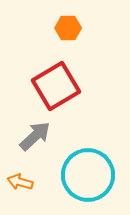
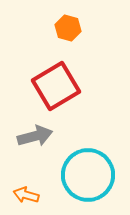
orange hexagon: rotated 15 degrees clockwise
gray arrow: rotated 28 degrees clockwise
orange arrow: moved 6 px right, 13 px down
